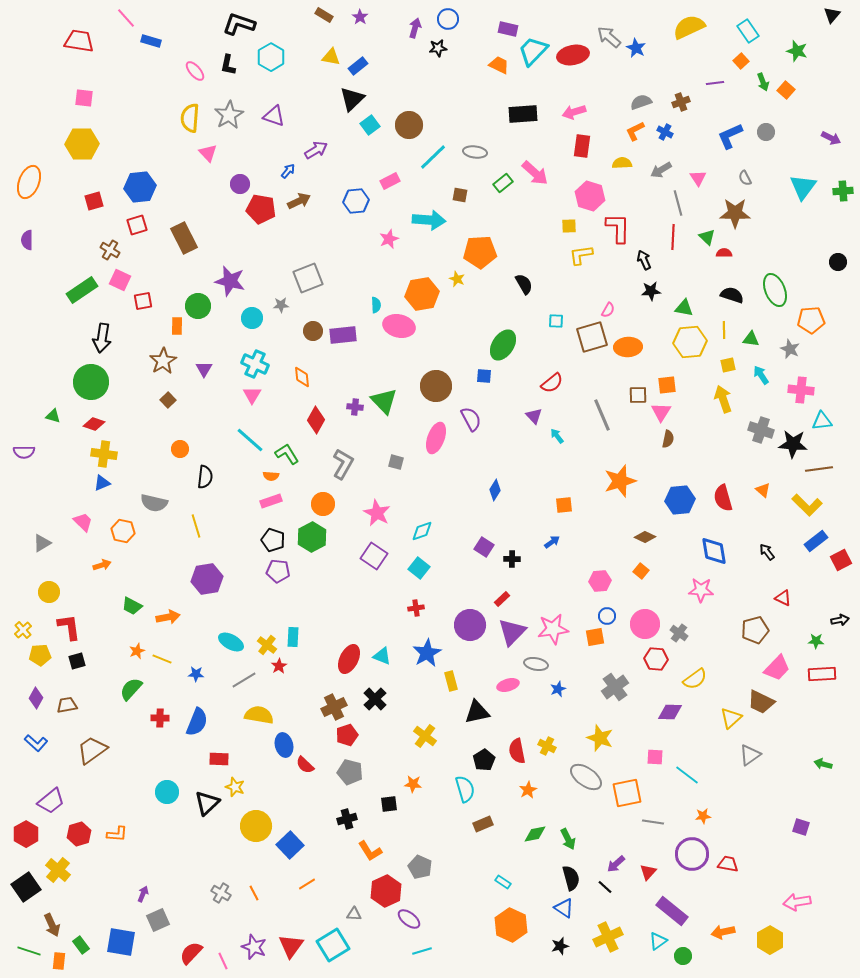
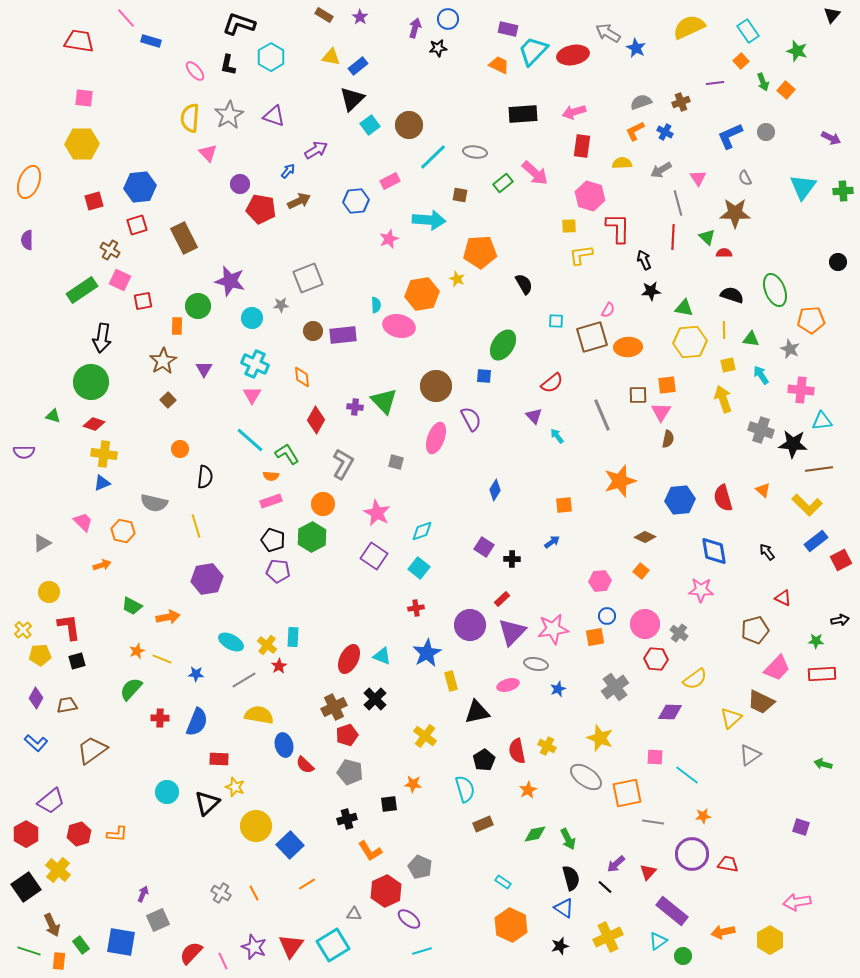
gray arrow at (609, 37): moved 1 px left, 4 px up; rotated 10 degrees counterclockwise
